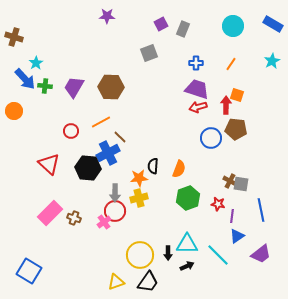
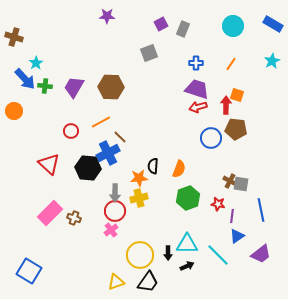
pink cross at (104, 222): moved 7 px right, 8 px down
